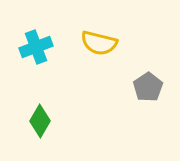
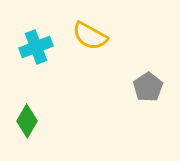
yellow semicircle: moved 9 px left, 7 px up; rotated 15 degrees clockwise
green diamond: moved 13 px left
